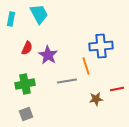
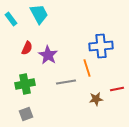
cyan rectangle: rotated 48 degrees counterclockwise
orange line: moved 1 px right, 2 px down
gray line: moved 1 px left, 1 px down
